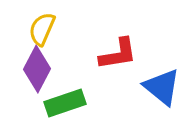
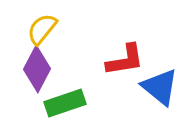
yellow semicircle: rotated 16 degrees clockwise
red L-shape: moved 7 px right, 6 px down
blue triangle: moved 2 px left
